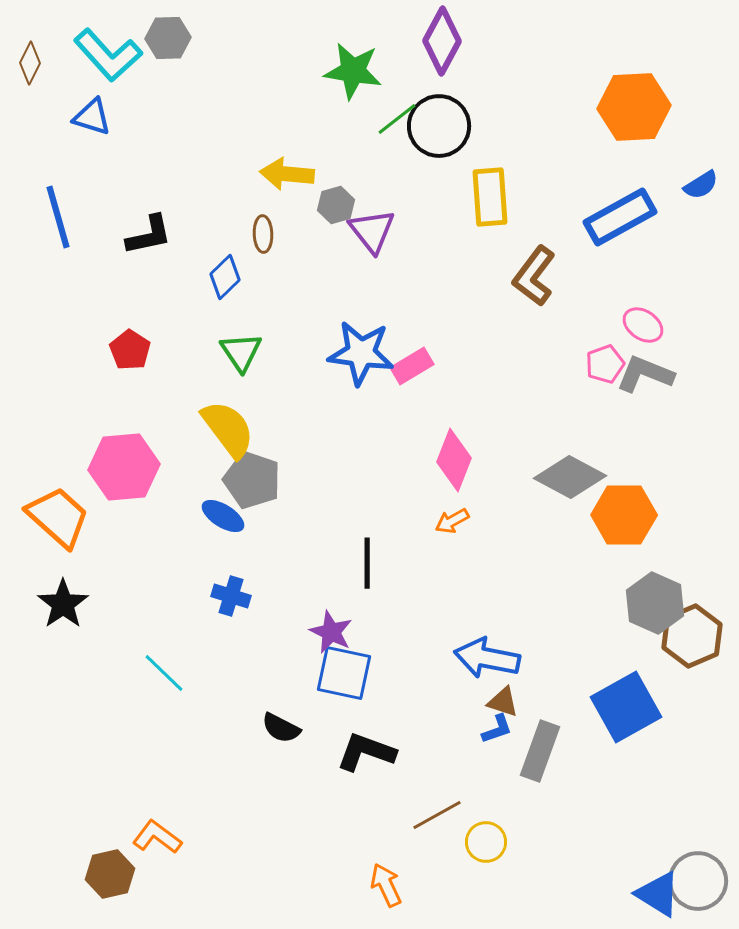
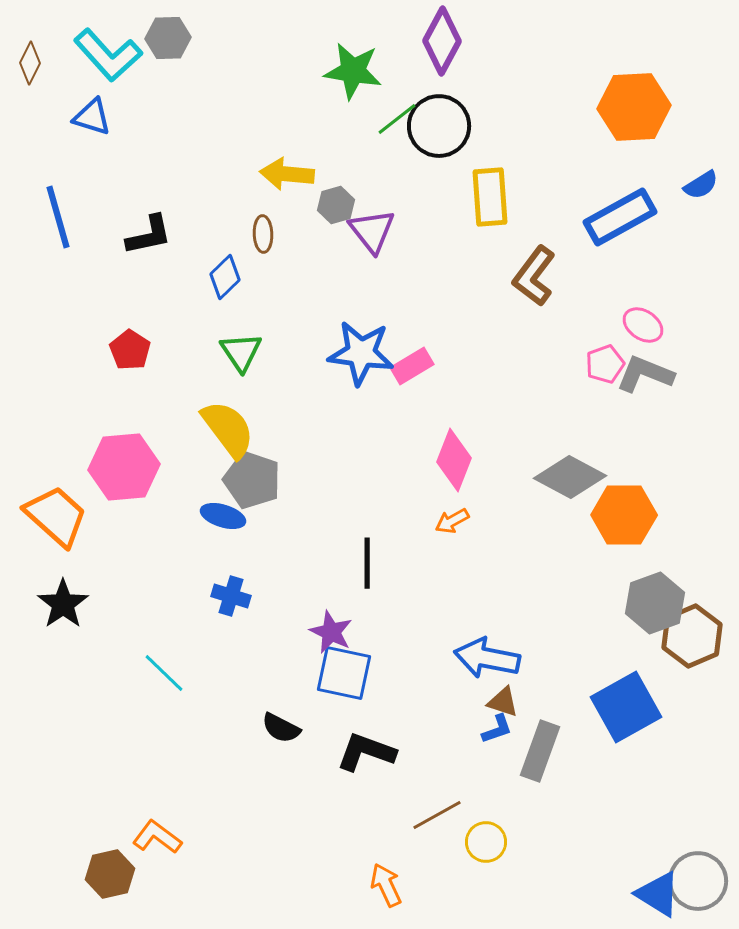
blue ellipse at (223, 516): rotated 15 degrees counterclockwise
orange trapezoid at (58, 517): moved 2 px left, 1 px up
gray hexagon at (655, 603): rotated 16 degrees clockwise
